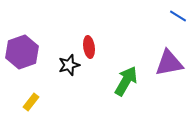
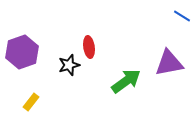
blue line: moved 4 px right
green arrow: rotated 24 degrees clockwise
